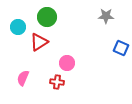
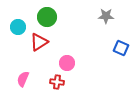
pink semicircle: moved 1 px down
